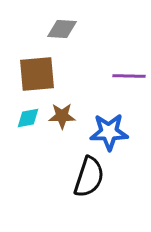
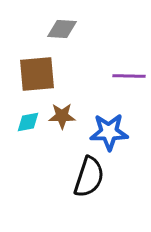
cyan diamond: moved 4 px down
